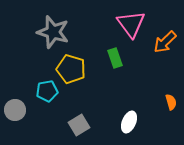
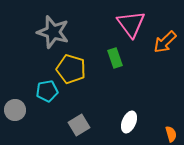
orange semicircle: moved 32 px down
